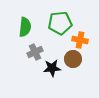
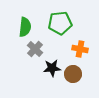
orange cross: moved 9 px down
gray cross: moved 3 px up; rotated 21 degrees counterclockwise
brown circle: moved 15 px down
